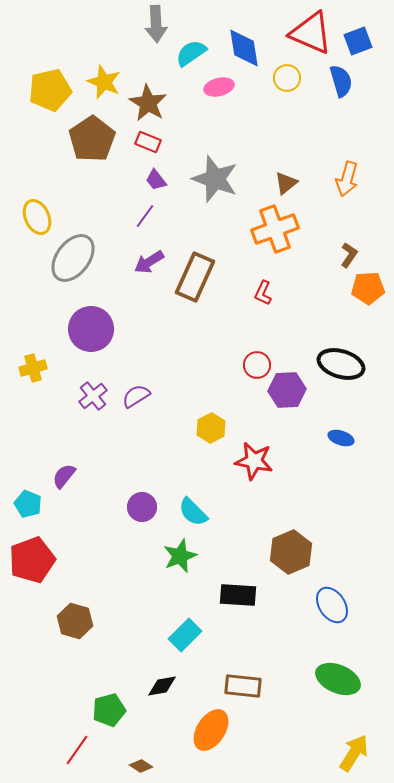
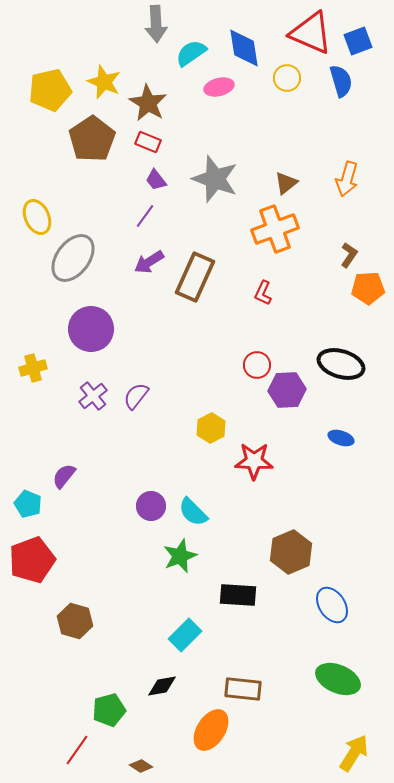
purple semicircle at (136, 396): rotated 20 degrees counterclockwise
red star at (254, 461): rotated 9 degrees counterclockwise
purple circle at (142, 507): moved 9 px right, 1 px up
brown rectangle at (243, 686): moved 3 px down
